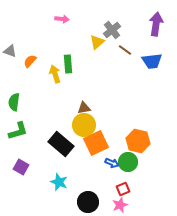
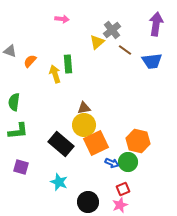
green L-shape: rotated 10 degrees clockwise
purple square: rotated 14 degrees counterclockwise
